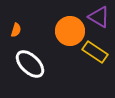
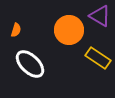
purple triangle: moved 1 px right, 1 px up
orange circle: moved 1 px left, 1 px up
yellow rectangle: moved 3 px right, 6 px down
